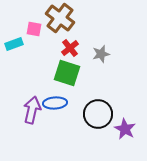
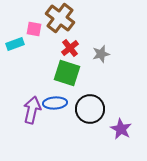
cyan rectangle: moved 1 px right
black circle: moved 8 px left, 5 px up
purple star: moved 4 px left
